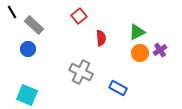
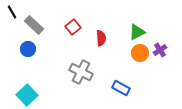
red square: moved 6 px left, 11 px down
blue rectangle: moved 3 px right
cyan square: rotated 25 degrees clockwise
